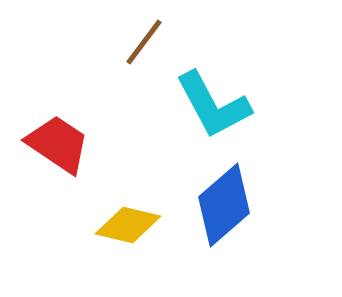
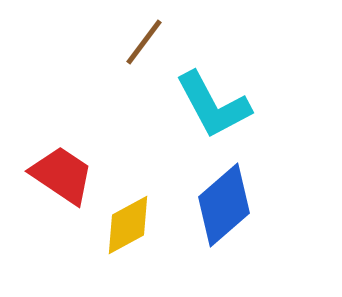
red trapezoid: moved 4 px right, 31 px down
yellow diamond: rotated 42 degrees counterclockwise
